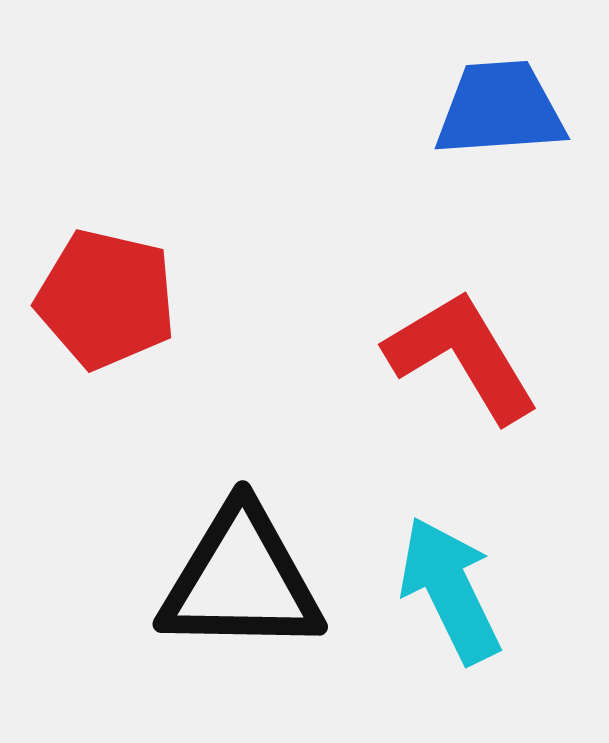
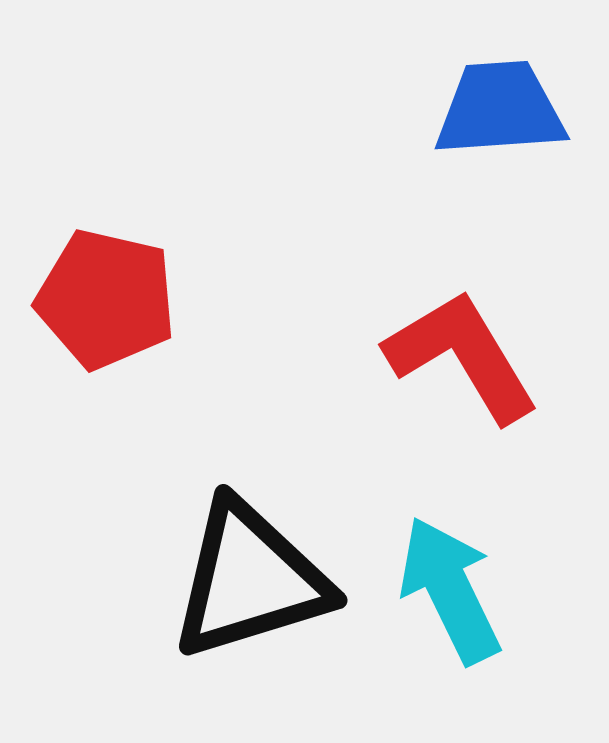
black triangle: moved 9 px right; rotated 18 degrees counterclockwise
